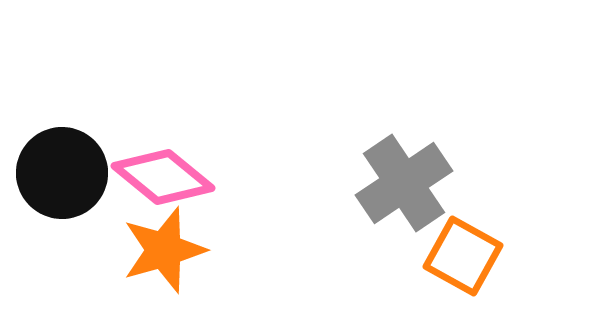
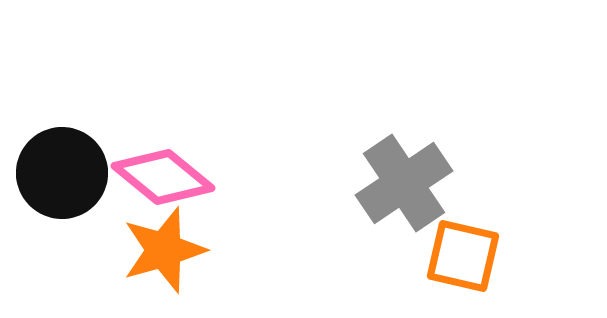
orange square: rotated 16 degrees counterclockwise
